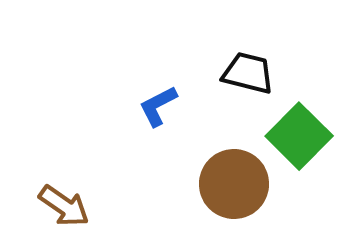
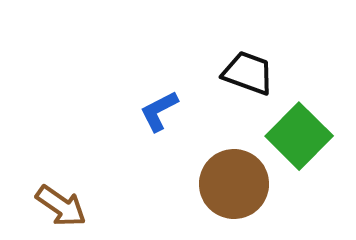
black trapezoid: rotated 6 degrees clockwise
blue L-shape: moved 1 px right, 5 px down
brown arrow: moved 3 px left
